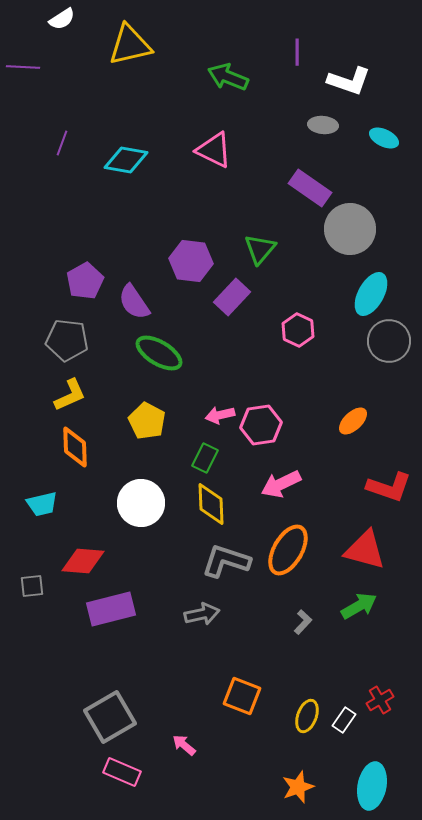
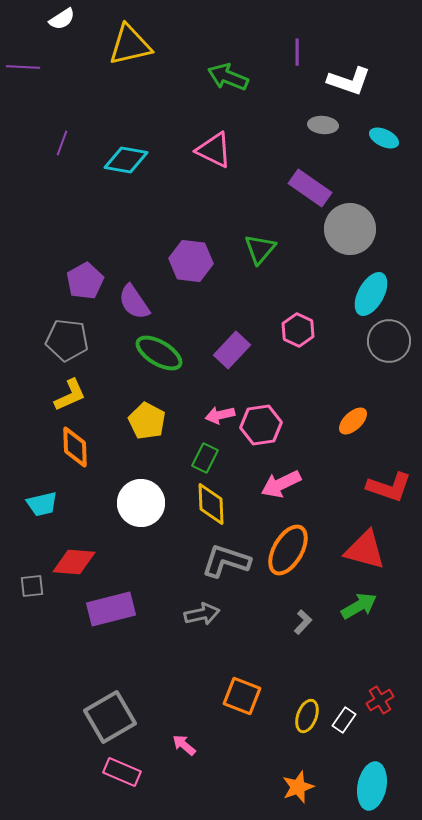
purple rectangle at (232, 297): moved 53 px down
red diamond at (83, 561): moved 9 px left, 1 px down
